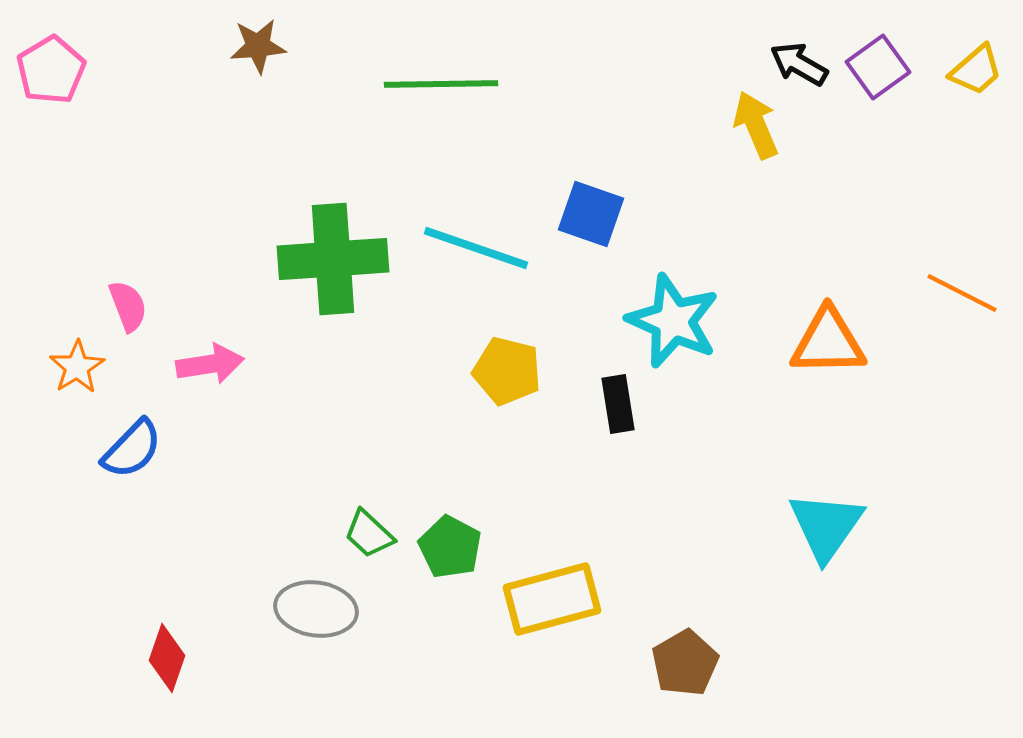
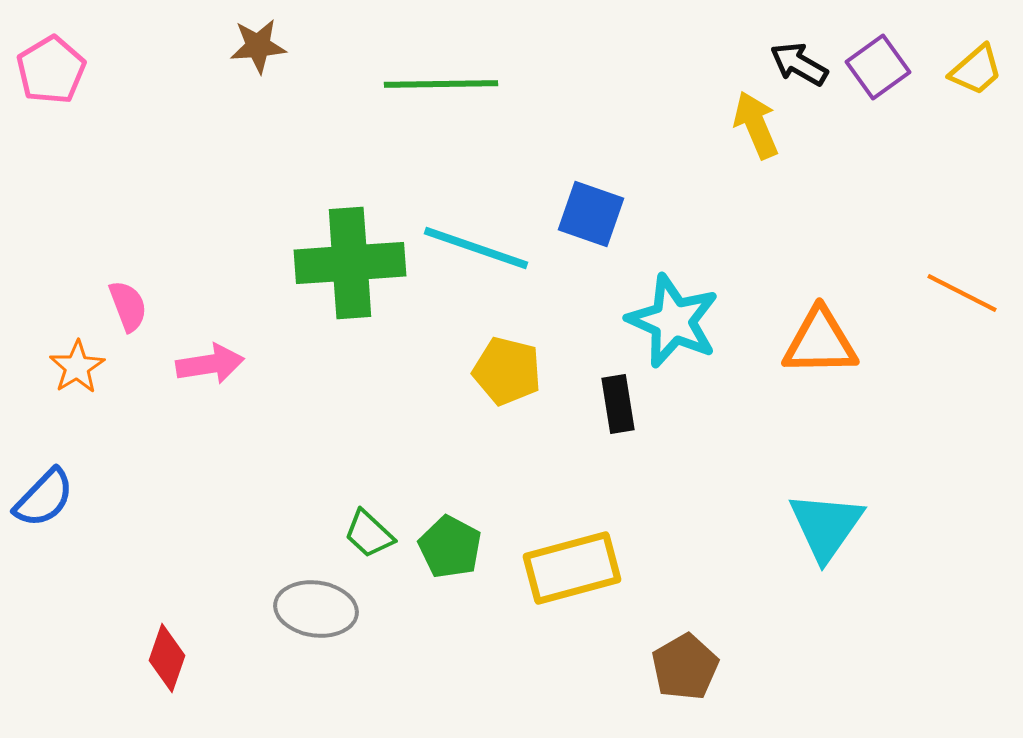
green cross: moved 17 px right, 4 px down
orange triangle: moved 8 px left
blue semicircle: moved 88 px left, 49 px down
yellow rectangle: moved 20 px right, 31 px up
brown pentagon: moved 4 px down
